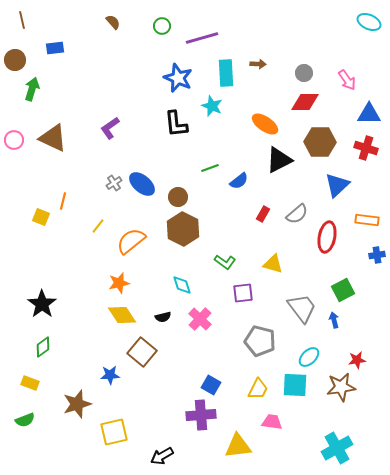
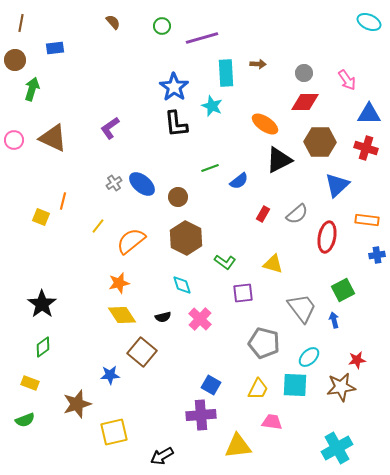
brown line at (22, 20): moved 1 px left, 3 px down; rotated 24 degrees clockwise
blue star at (178, 78): moved 4 px left, 9 px down; rotated 12 degrees clockwise
brown hexagon at (183, 229): moved 3 px right, 9 px down
gray pentagon at (260, 341): moved 4 px right, 2 px down
